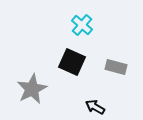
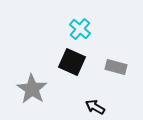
cyan cross: moved 2 px left, 4 px down
gray star: rotated 12 degrees counterclockwise
